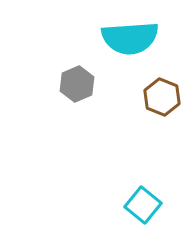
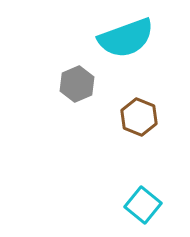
cyan semicircle: moved 4 px left; rotated 16 degrees counterclockwise
brown hexagon: moved 23 px left, 20 px down
